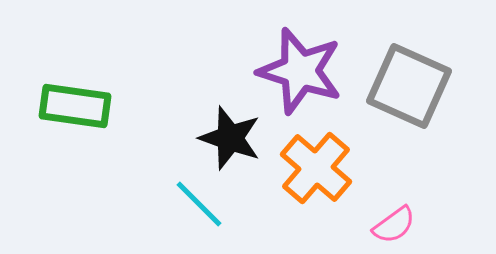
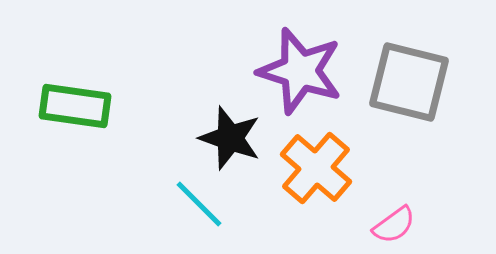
gray square: moved 4 px up; rotated 10 degrees counterclockwise
